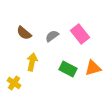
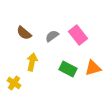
pink rectangle: moved 2 px left, 1 px down
